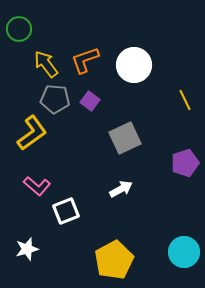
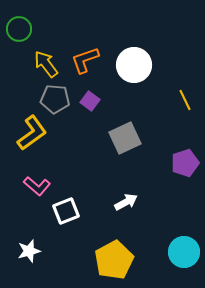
white arrow: moved 5 px right, 13 px down
white star: moved 2 px right, 2 px down
